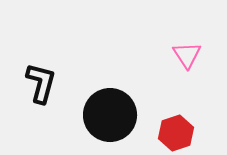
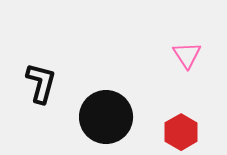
black circle: moved 4 px left, 2 px down
red hexagon: moved 5 px right, 1 px up; rotated 12 degrees counterclockwise
